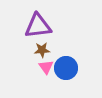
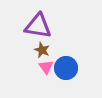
purple triangle: rotated 16 degrees clockwise
brown star: rotated 28 degrees clockwise
